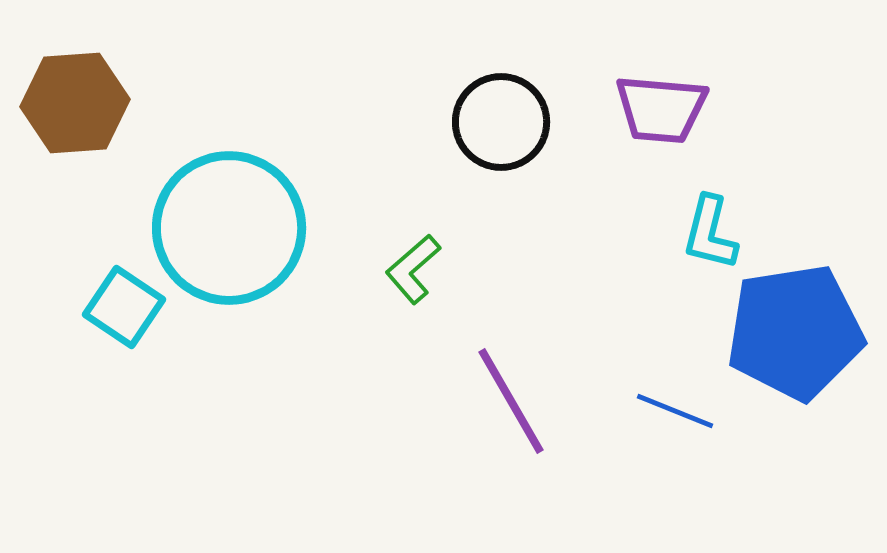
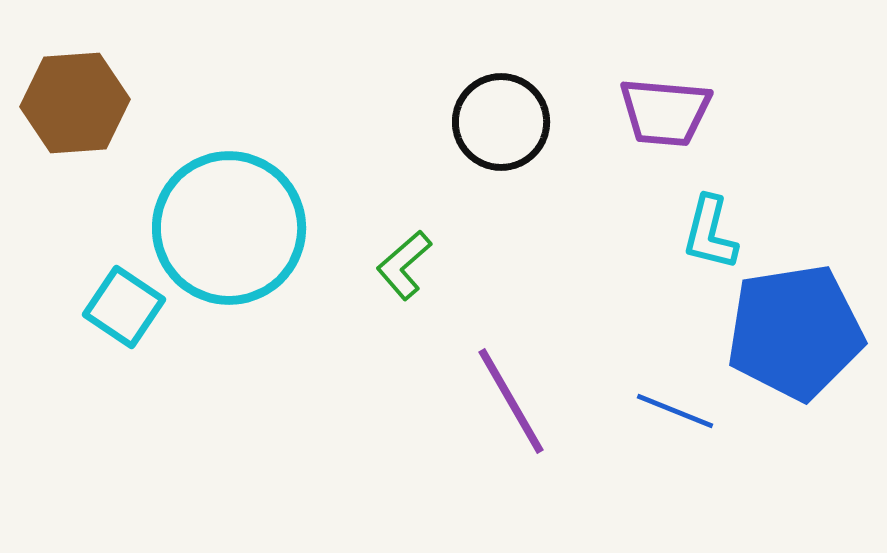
purple trapezoid: moved 4 px right, 3 px down
green L-shape: moved 9 px left, 4 px up
